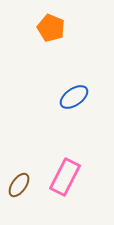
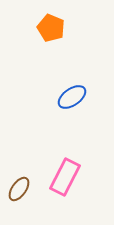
blue ellipse: moved 2 px left
brown ellipse: moved 4 px down
